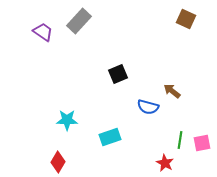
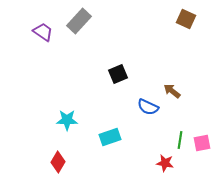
blue semicircle: rotated 10 degrees clockwise
red star: rotated 18 degrees counterclockwise
